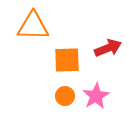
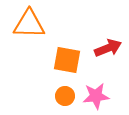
orange triangle: moved 4 px left, 2 px up
orange square: rotated 12 degrees clockwise
pink star: rotated 24 degrees clockwise
